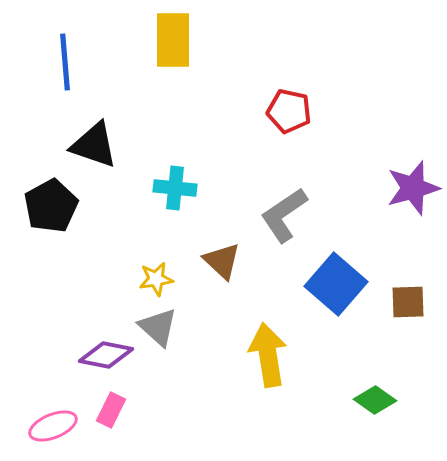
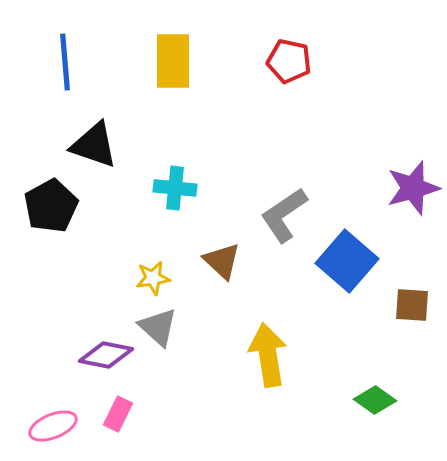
yellow rectangle: moved 21 px down
red pentagon: moved 50 px up
yellow star: moved 3 px left, 1 px up
blue square: moved 11 px right, 23 px up
brown square: moved 4 px right, 3 px down; rotated 6 degrees clockwise
pink rectangle: moved 7 px right, 4 px down
